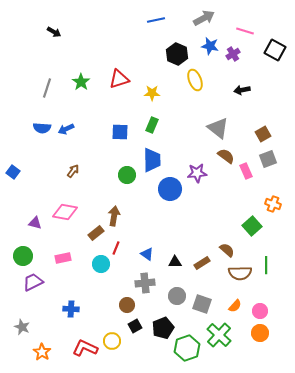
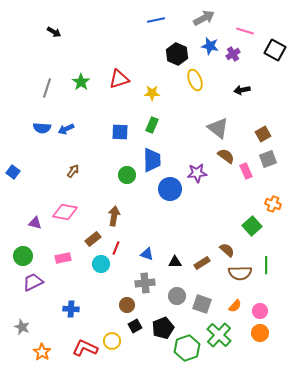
brown rectangle at (96, 233): moved 3 px left, 6 px down
blue triangle at (147, 254): rotated 16 degrees counterclockwise
